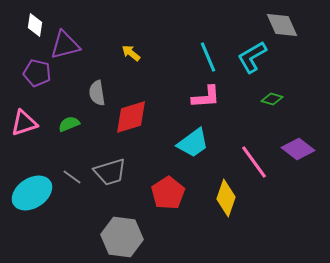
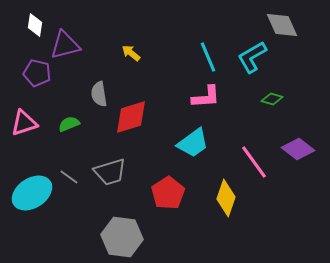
gray semicircle: moved 2 px right, 1 px down
gray line: moved 3 px left
